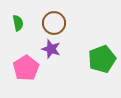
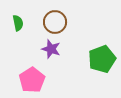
brown circle: moved 1 px right, 1 px up
pink pentagon: moved 6 px right, 12 px down
